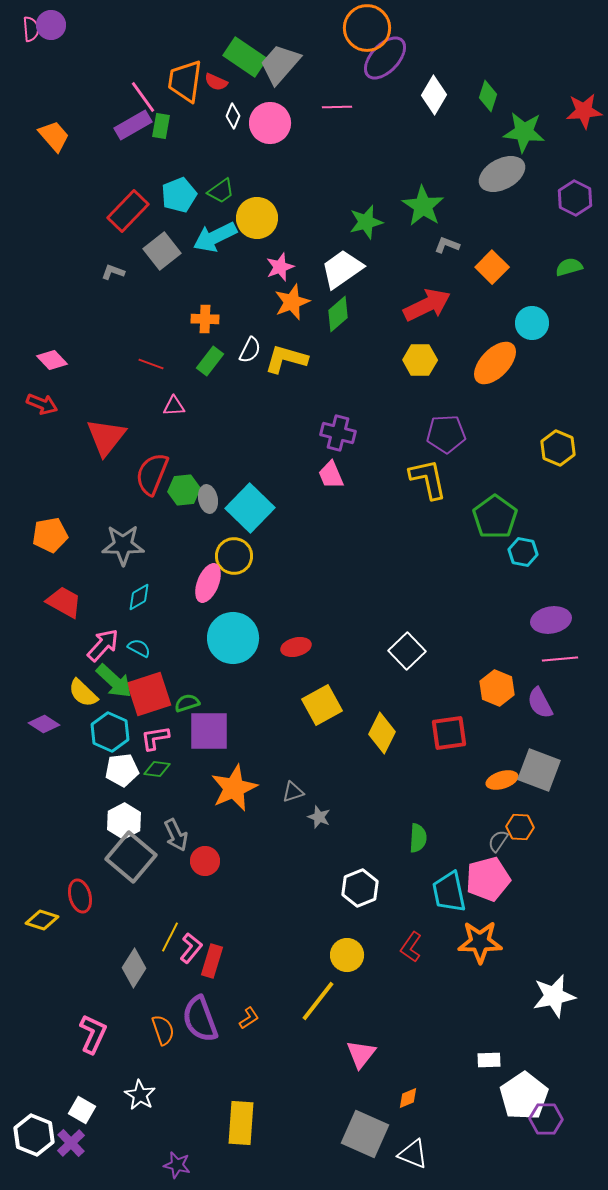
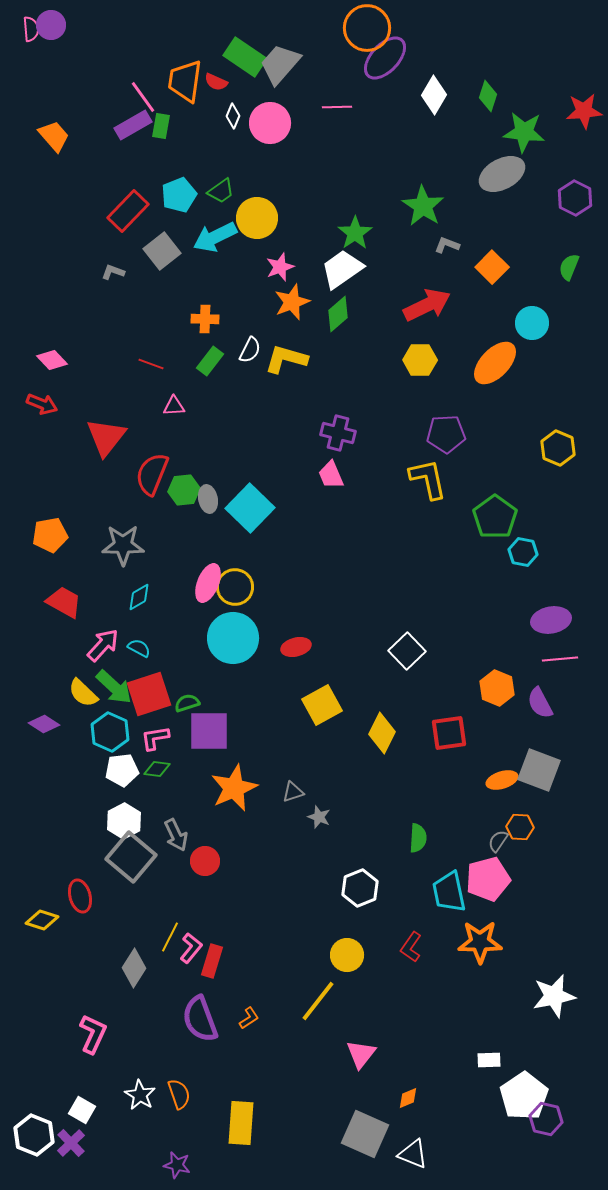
green star at (366, 222): moved 11 px left, 11 px down; rotated 20 degrees counterclockwise
green semicircle at (569, 267): rotated 52 degrees counterclockwise
yellow circle at (234, 556): moved 1 px right, 31 px down
green arrow at (114, 681): moved 6 px down
orange semicircle at (163, 1030): moved 16 px right, 64 px down
purple hexagon at (546, 1119): rotated 12 degrees clockwise
